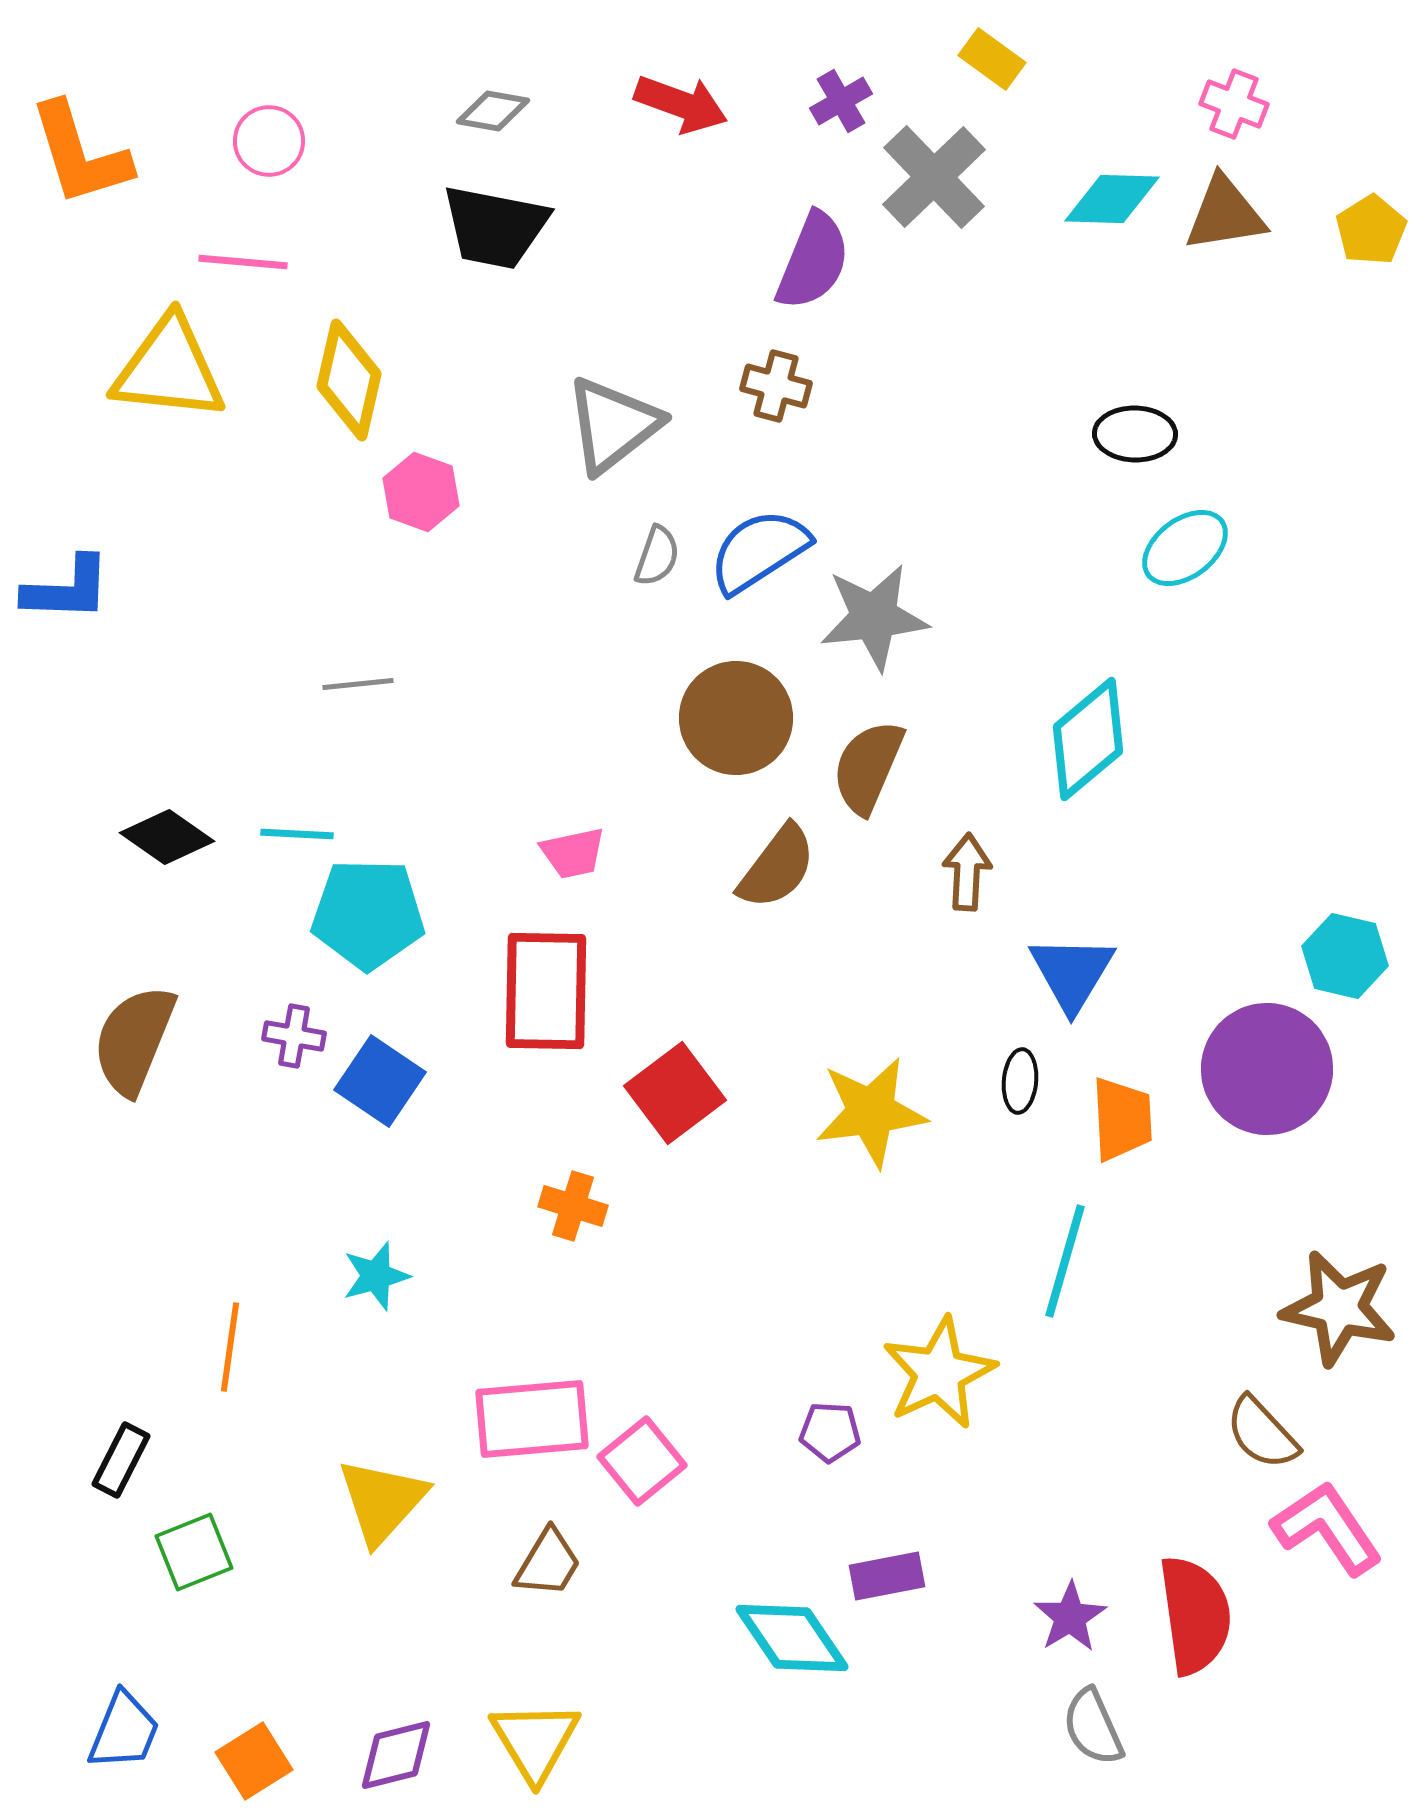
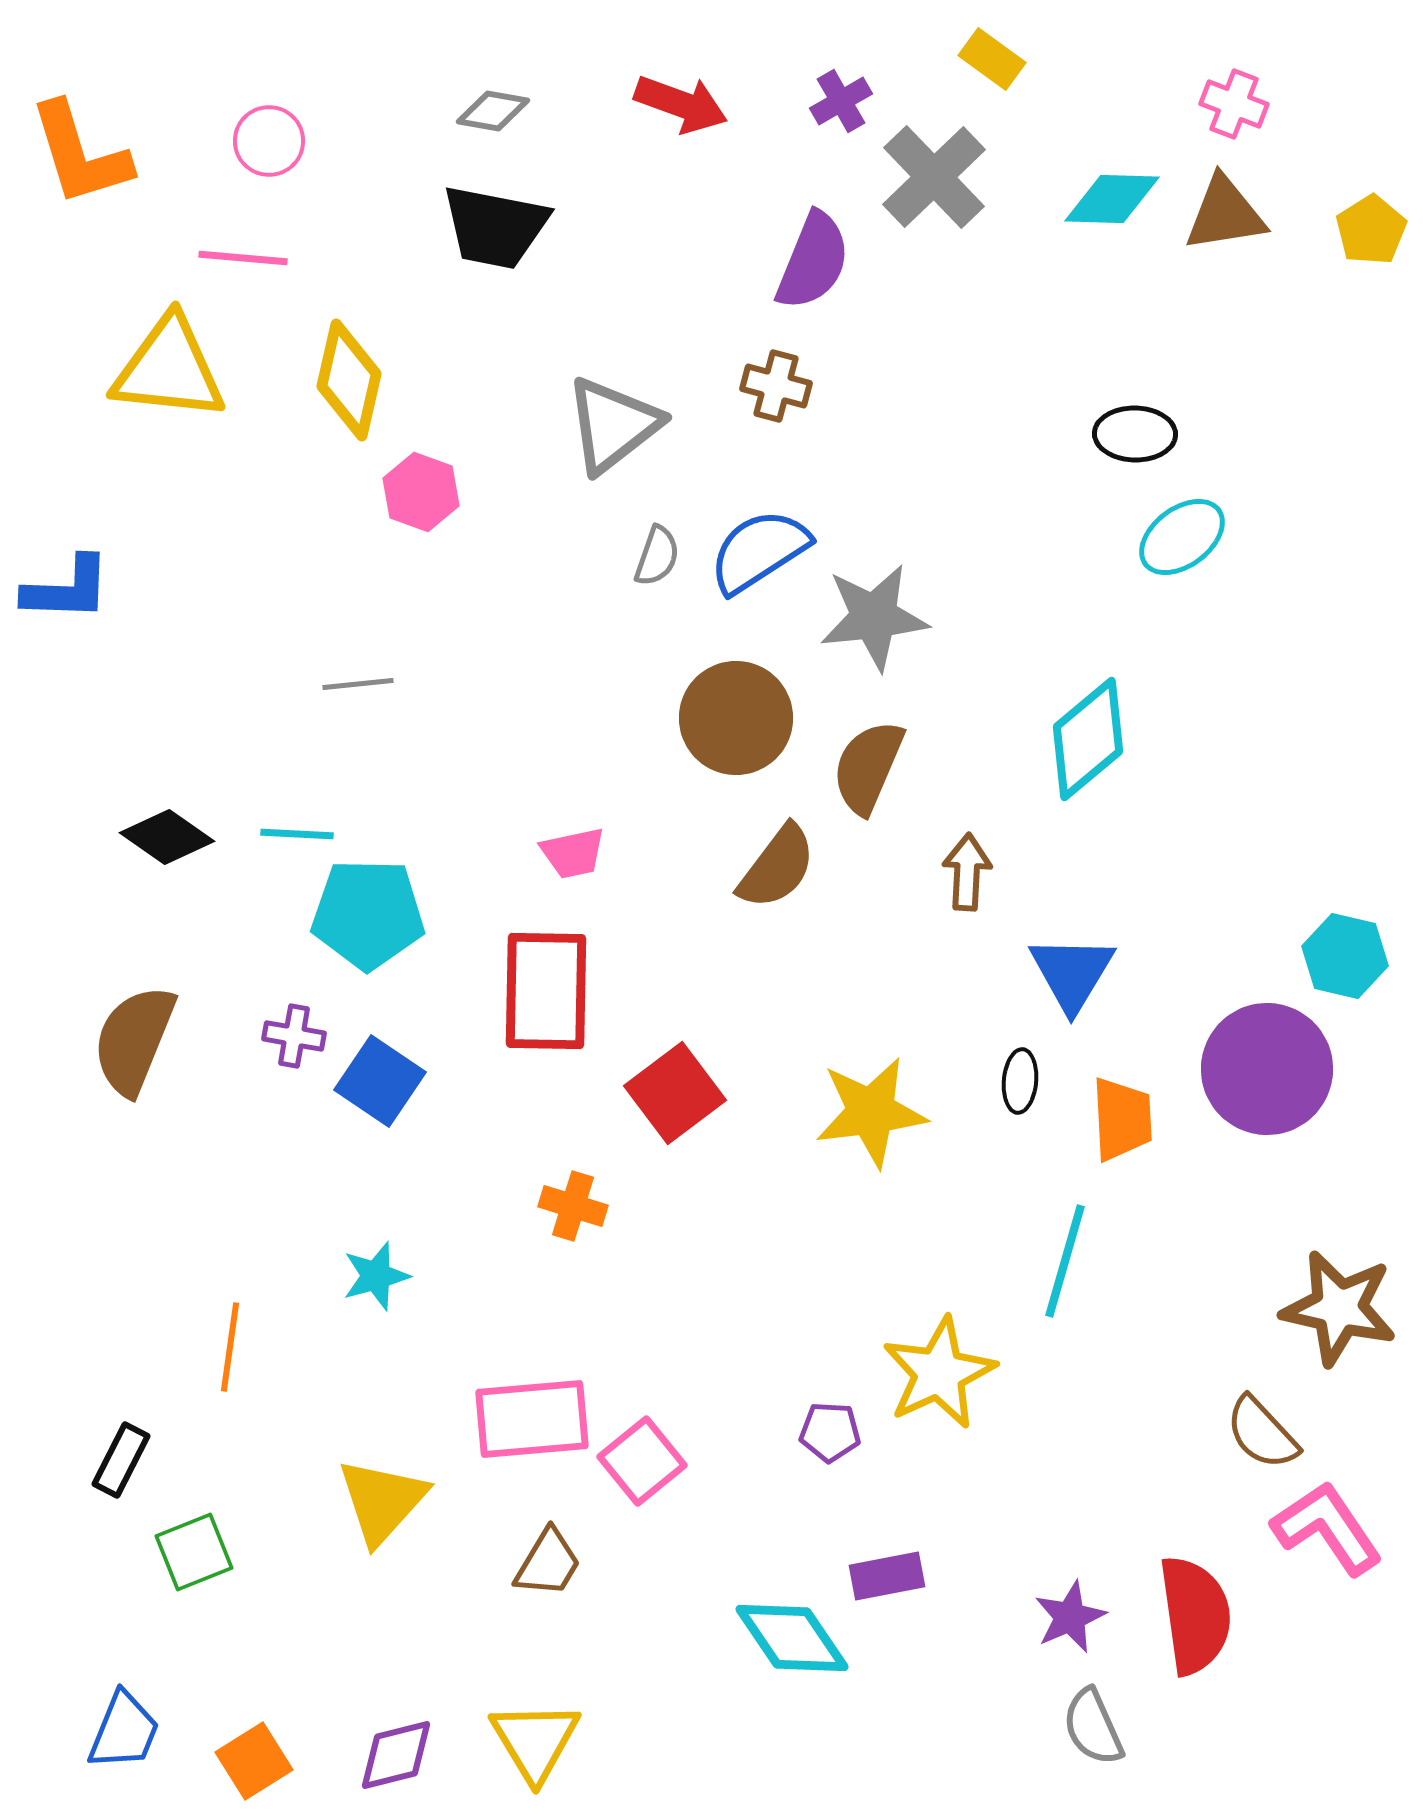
pink line at (243, 262): moved 4 px up
cyan ellipse at (1185, 548): moved 3 px left, 11 px up
purple star at (1070, 1617): rotated 8 degrees clockwise
